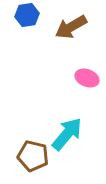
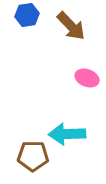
brown arrow: moved 1 px up; rotated 104 degrees counterclockwise
cyan arrow: rotated 132 degrees counterclockwise
brown pentagon: rotated 12 degrees counterclockwise
